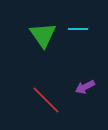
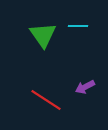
cyan line: moved 3 px up
red line: rotated 12 degrees counterclockwise
